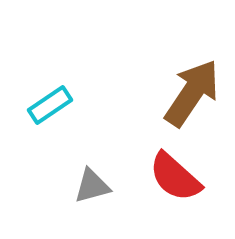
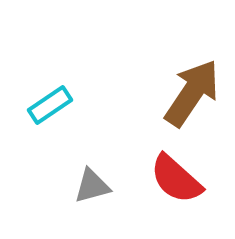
red semicircle: moved 1 px right, 2 px down
